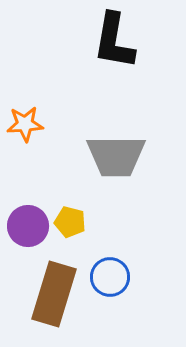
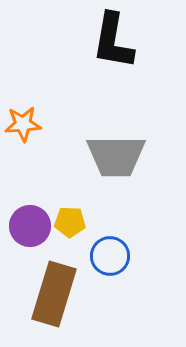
black L-shape: moved 1 px left
orange star: moved 2 px left
yellow pentagon: rotated 12 degrees counterclockwise
purple circle: moved 2 px right
blue circle: moved 21 px up
